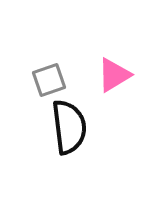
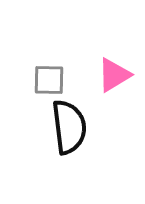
gray square: rotated 20 degrees clockwise
